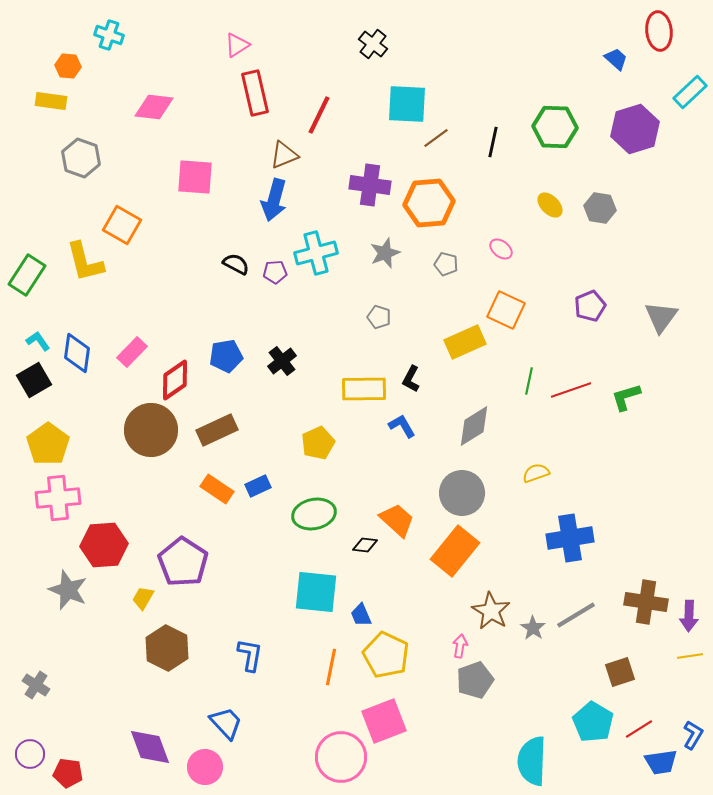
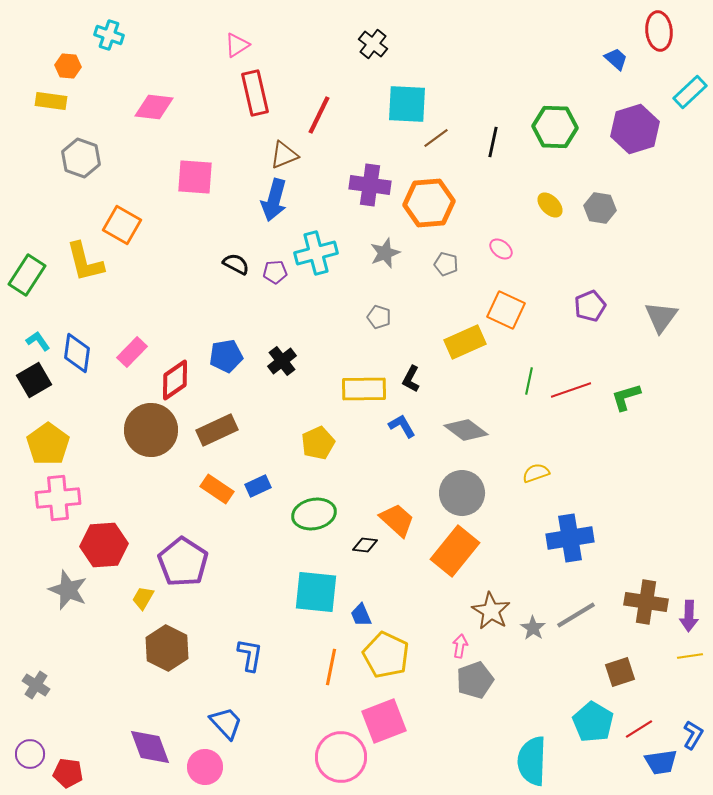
gray diamond at (474, 426): moved 8 px left, 4 px down; rotated 69 degrees clockwise
